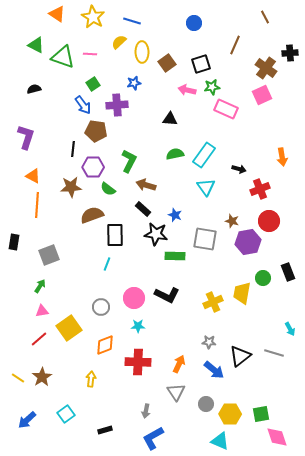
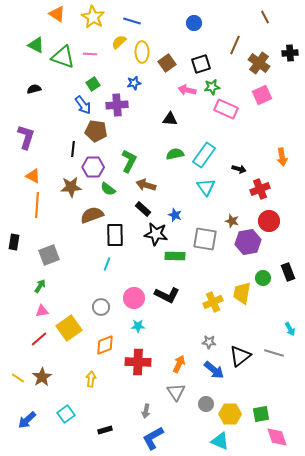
brown cross at (266, 68): moved 7 px left, 5 px up
